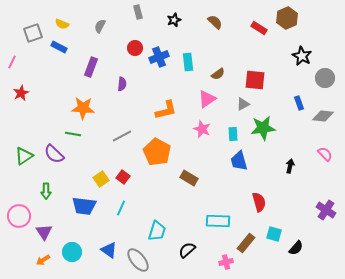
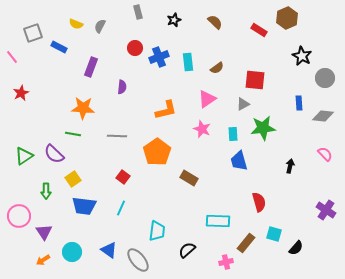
yellow semicircle at (62, 24): moved 14 px right
red rectangle at (259, 28): moved 2 px down
pink line at (12, 62): moved 5 px up; rotated 64 degrees counterclockwise
brown semicircle at (218, 74): moved 1 px left, 6 px up
purple semicircle at (122, 84): moved 3 px down
blue rectangle at (299, 103): rotated 16 degrees clockwise
gray line at (122, 136): moved 5 px left; rotated 30 degrees clockwise
orange pentagon at (157, 152): rotated 8 degrees clockwise
yellow square at (101, 179): moved 28 px left
cyan trapezoid at (157, 231): rotated 10 degrees counterclockwise
